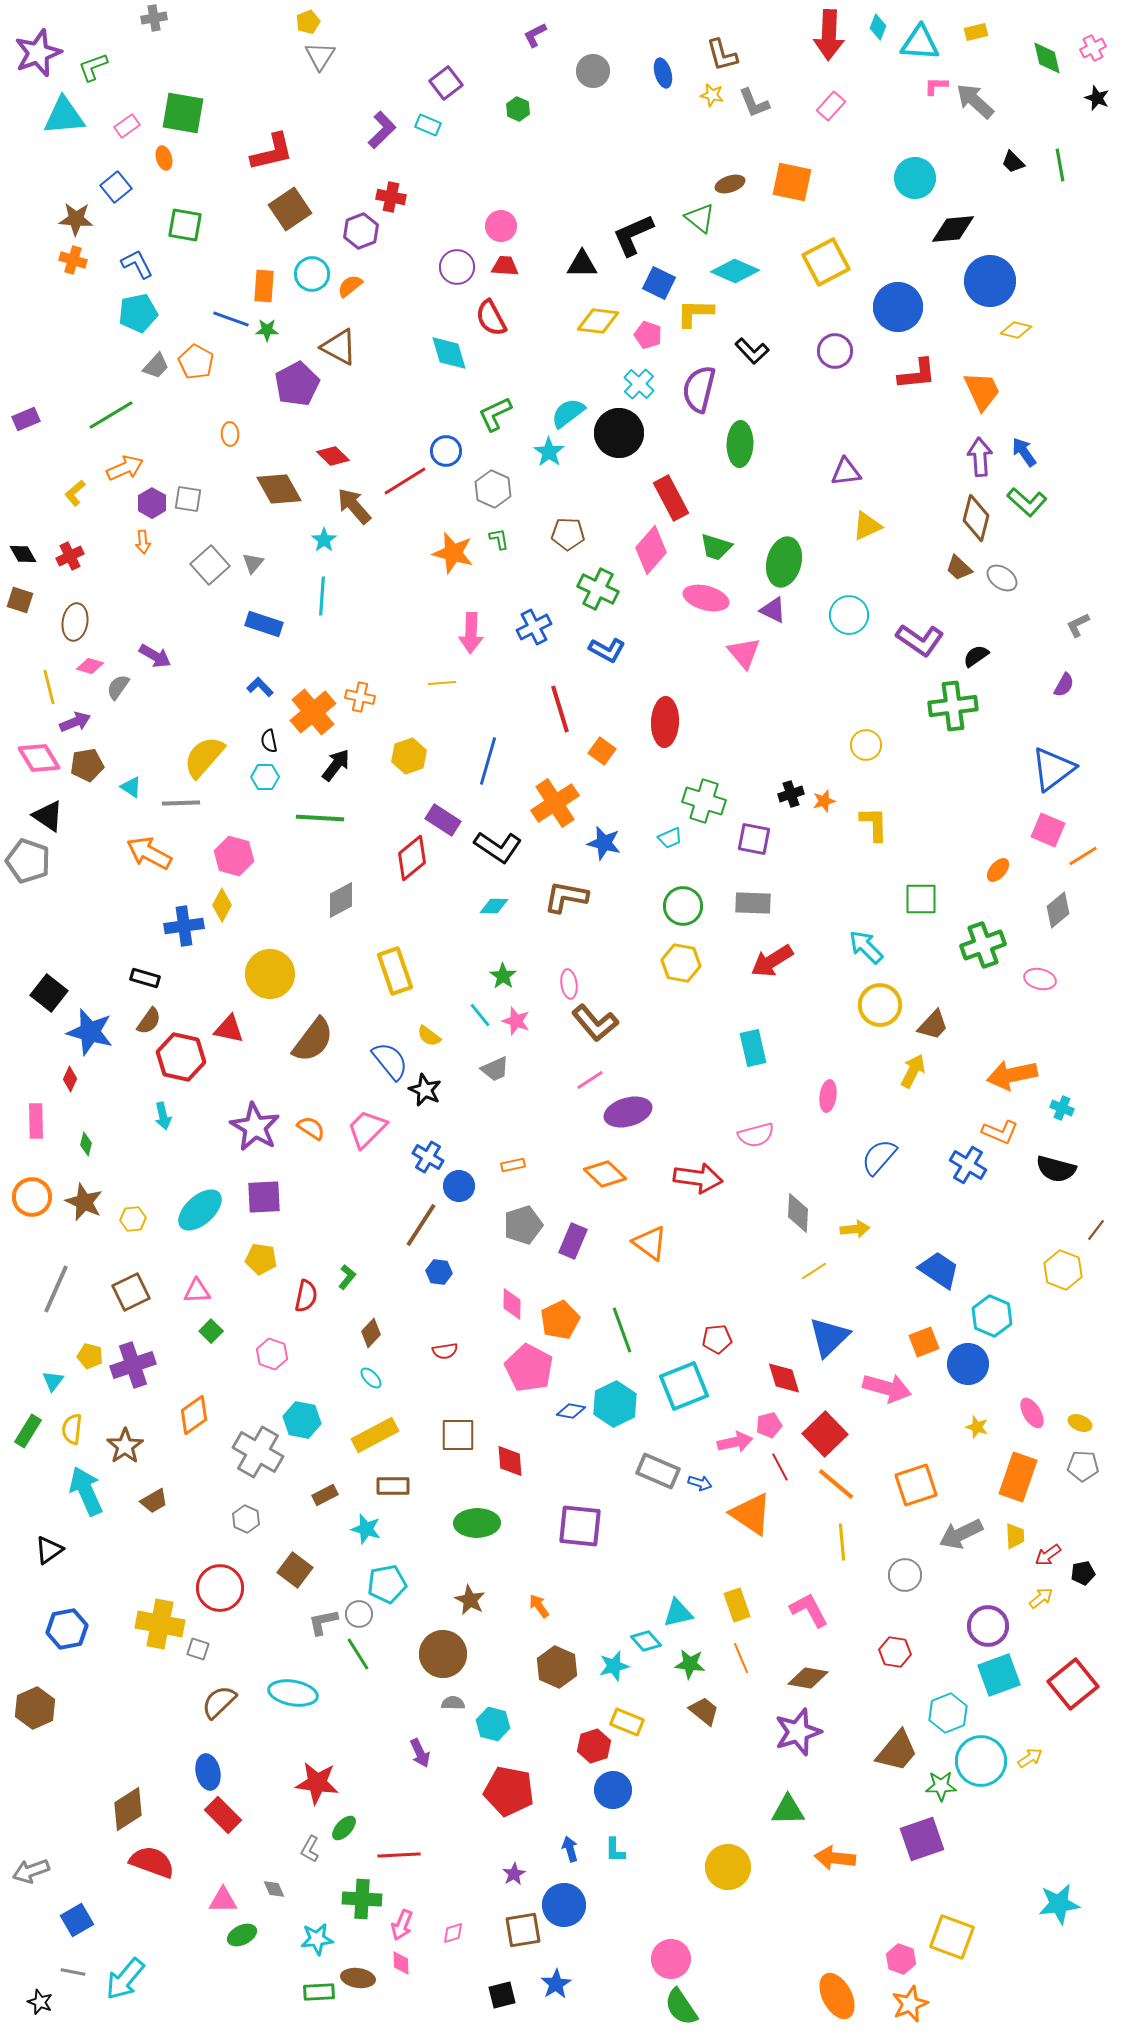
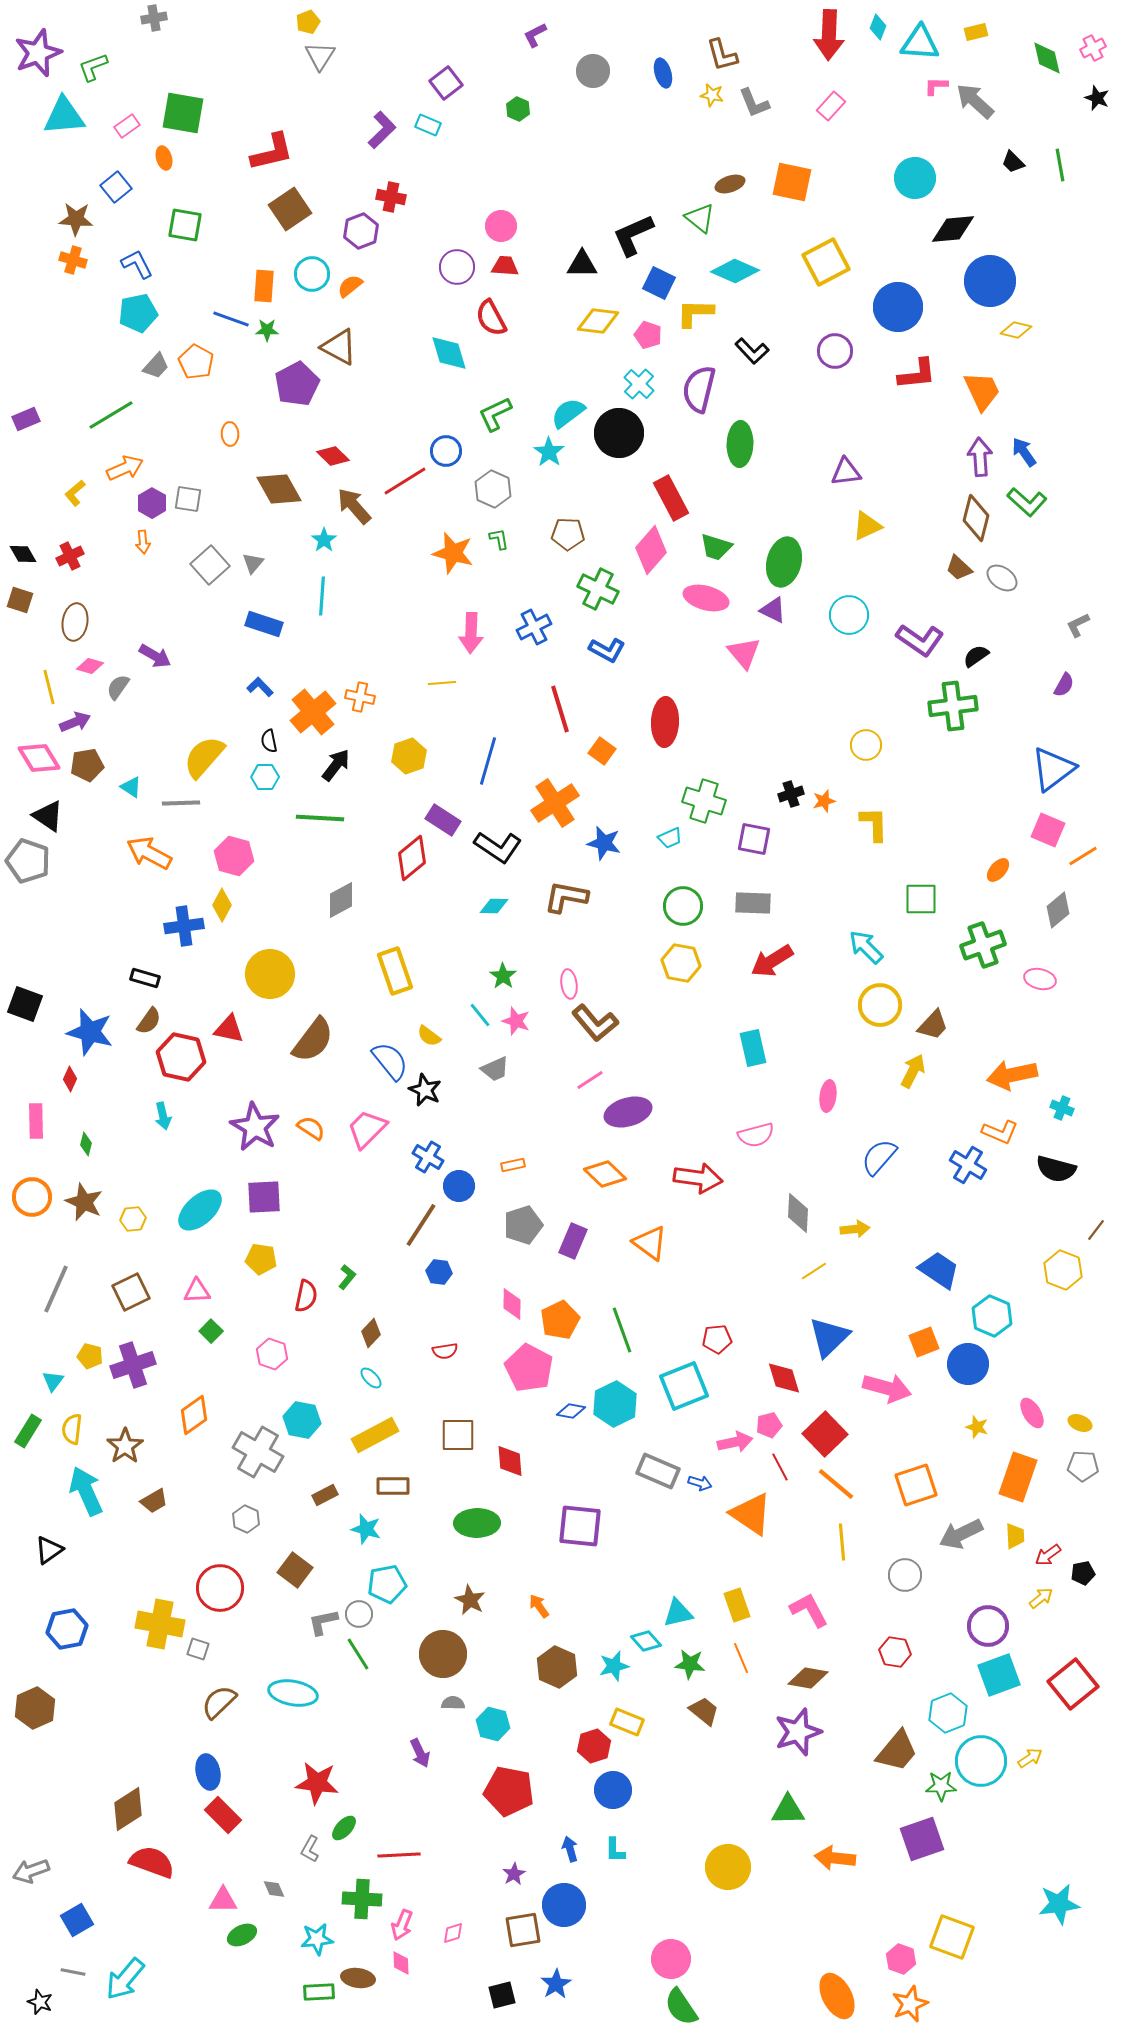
black square at (49, 993): moved 24 px left, 11 px down; rotated 18 degrees counterclockwise
